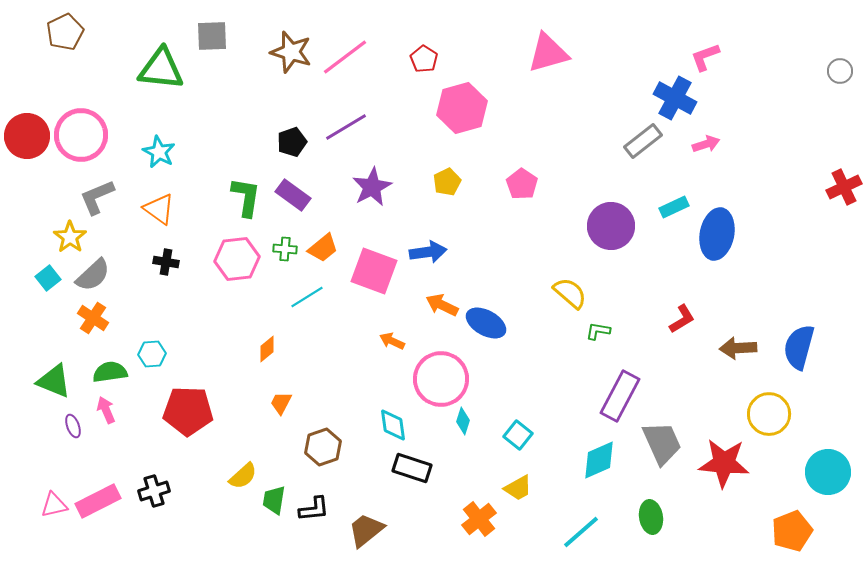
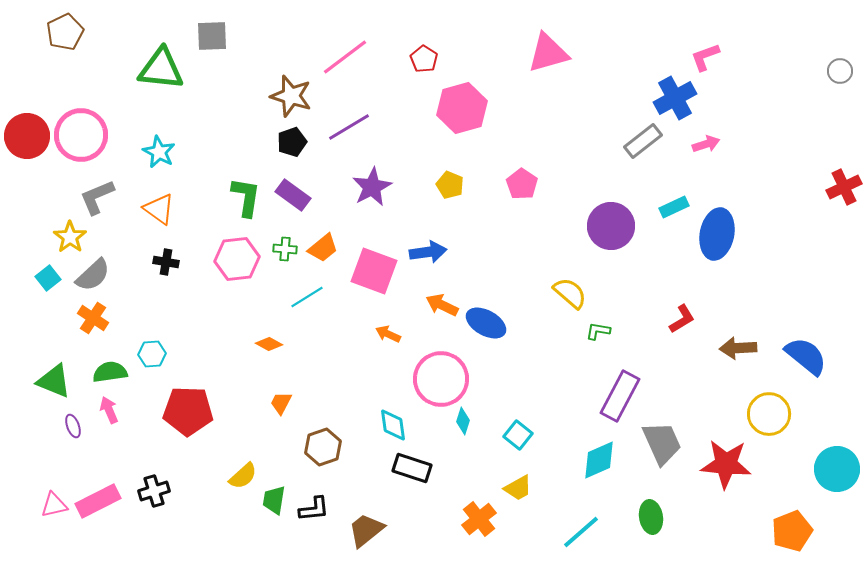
brown star at (291, 52): moved 44 px down
blue cross at (675, 98): rotated 33 degrees clockwise
purple line at (346, 127): moved 3 px right
yellow pentagon at (447, 182): moved 3 px right, 3 px down; rotated 24 degrees counterclockwise
orange arrow at (392, 341): moved 4 px left, 7 px up
blue semicircle at (799, 347): moved 7 px right, 9 px down; rotated 114 degrees clockwise
orange diamond at (267, 349): moved 2 px right, 5 px up; rotated 68 degrees clockwise
pink arrow at (106, 410): moved 3 px right
red star at (724, 463): moved 2 px right, 1 px down
cyan circle at (828, 472): moved 9 px right, 3 px up
